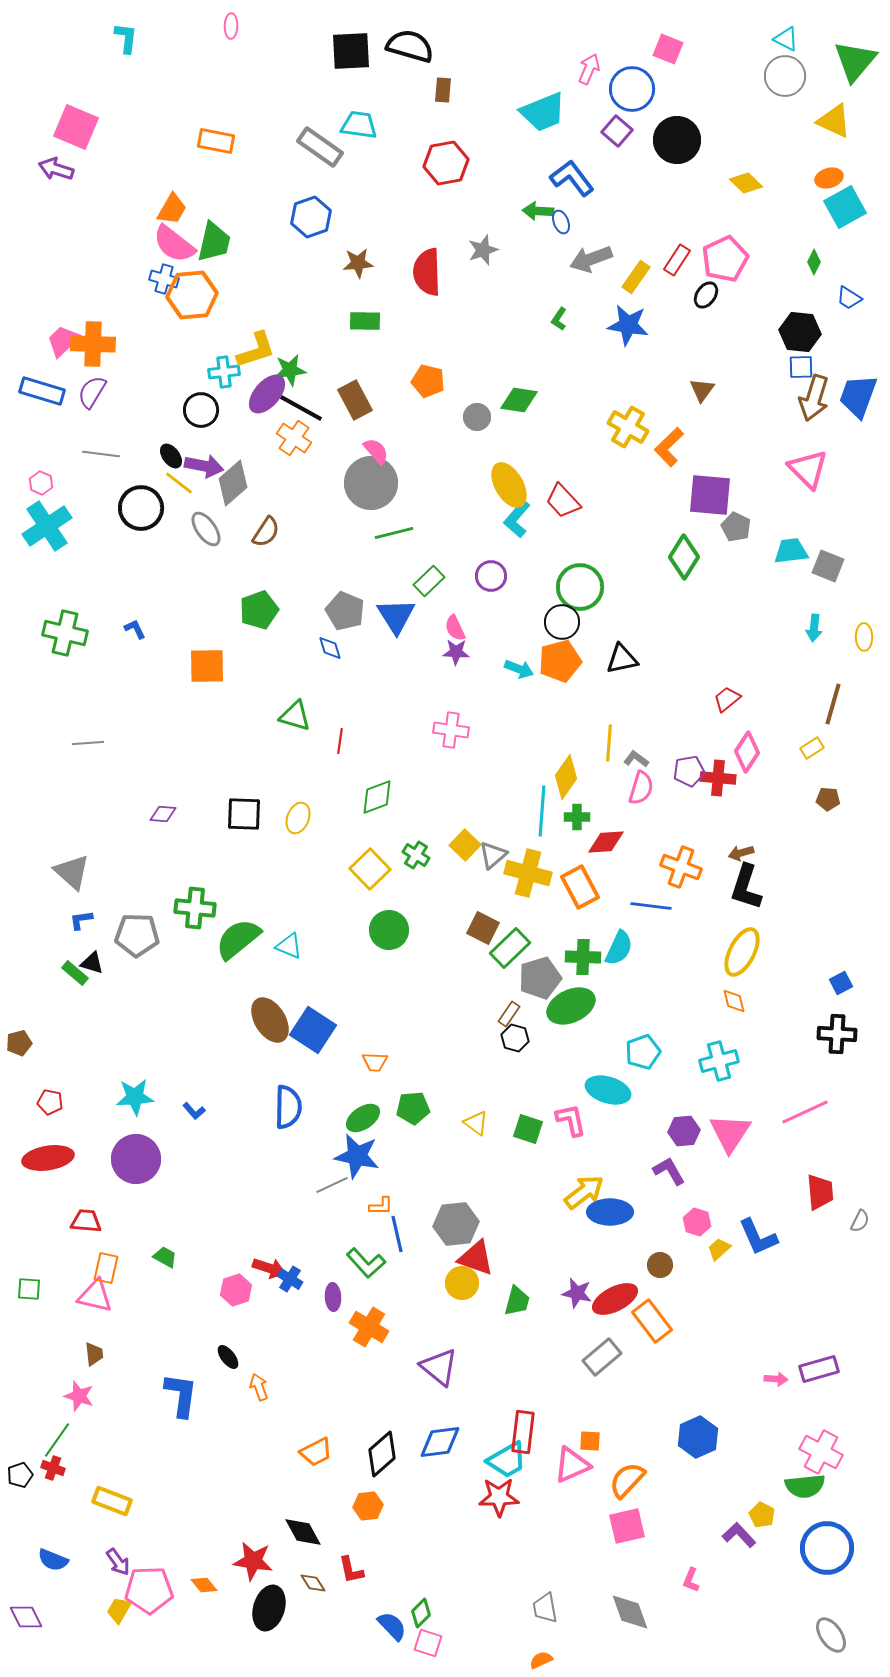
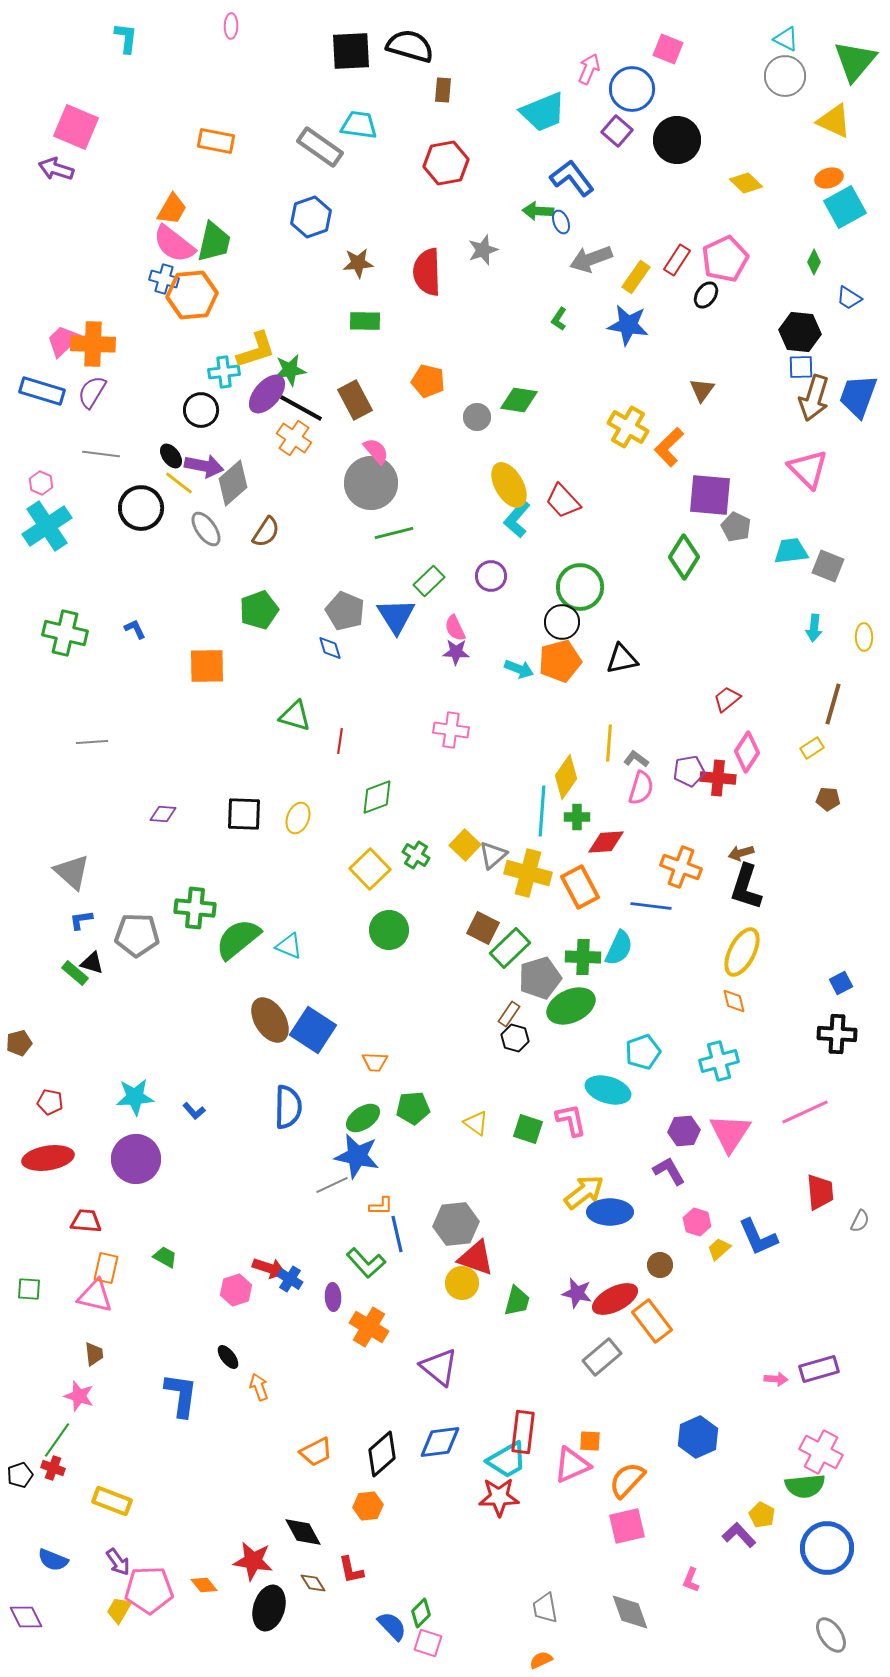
gray line at (88, 743): moved 4 px right, 1 px up
